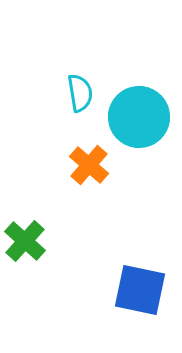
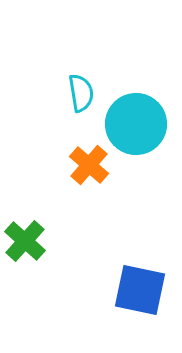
cyan semicircle: moved 1 px right
cyan circle: moved 3 px left, 7 px down
